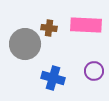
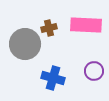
brown cross: rotated 21 degrees counterclockwise
